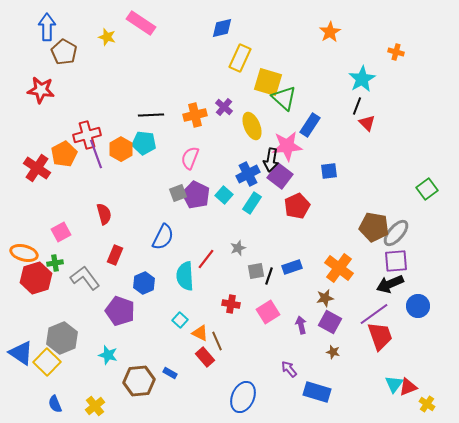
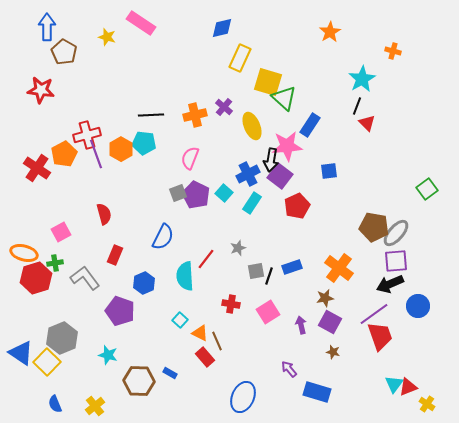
orange cross at (396, 52): moved 3 px left, 1 px up
cyan square at (224, 195): moved 2 px up
brown hexagon at (139, 381): rotated 8 degrees clockwise
